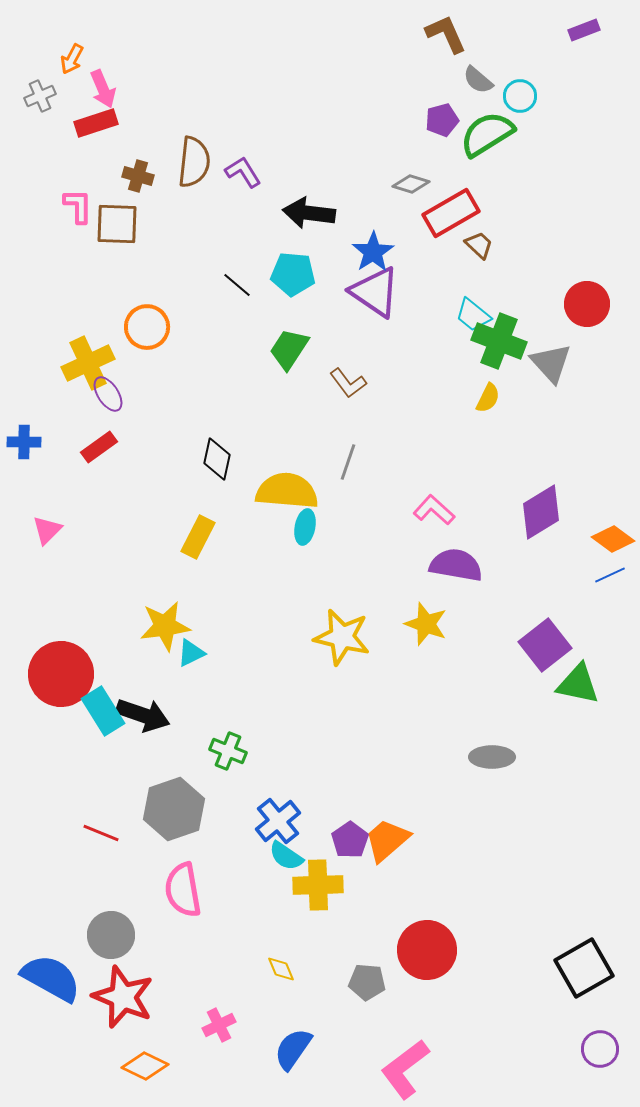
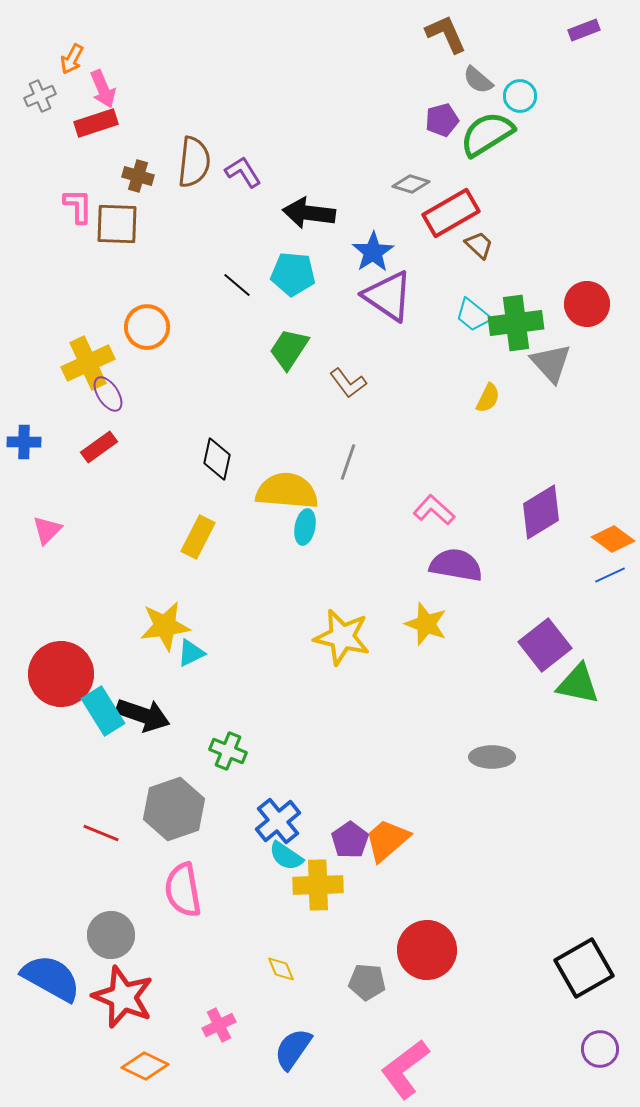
purple triangle at (375, 292): moved 13 px right, 4 px down
green cross at (499, 341): moved 17 px right, 18 px up; rotated 28 degrees counterclockwise
